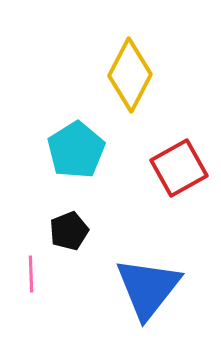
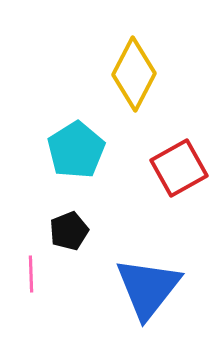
yellow diamond: moved 4 px right, 1 px up
